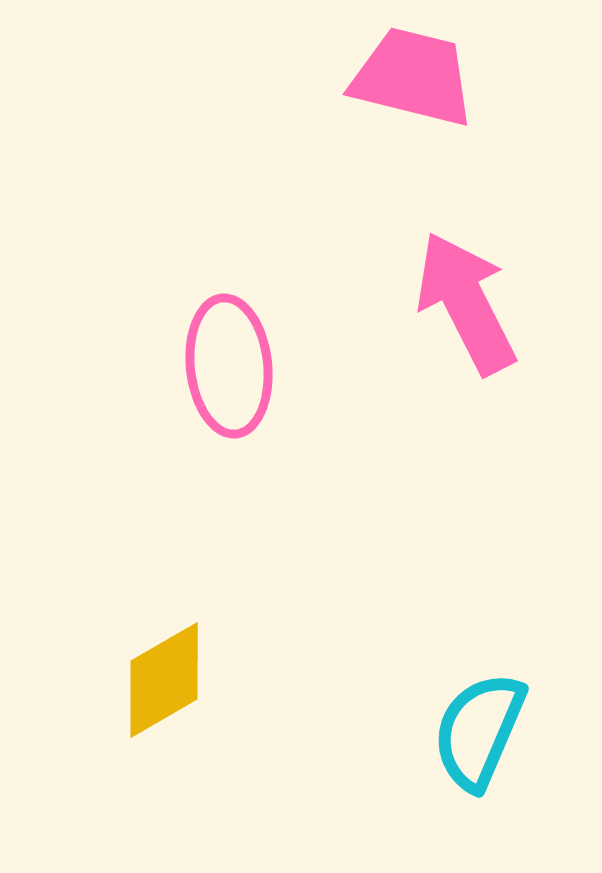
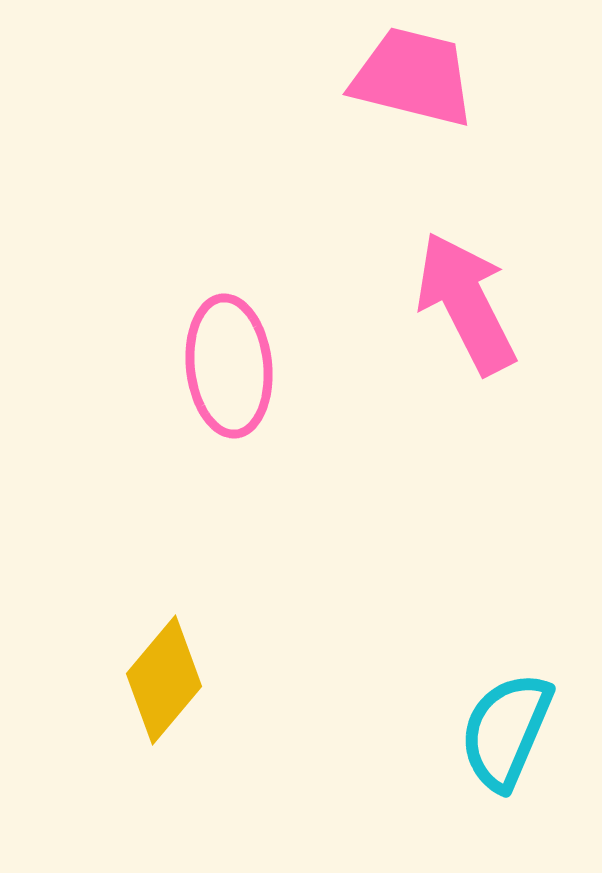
yellow diamond: rotated 20 degrees counterclockwise
cyan semicircle: moved 27 px right
